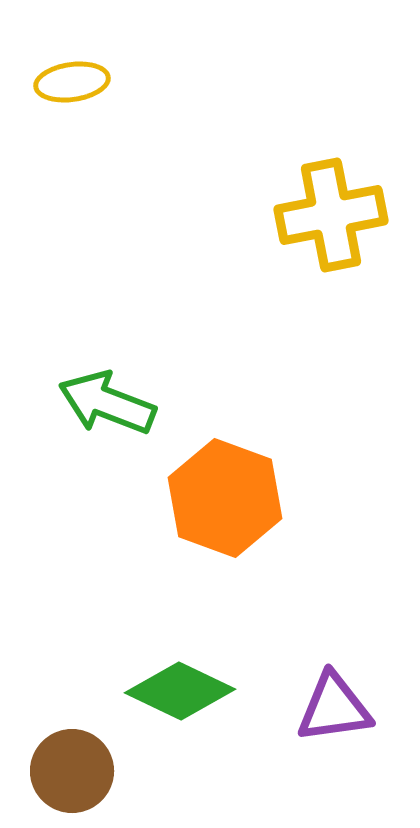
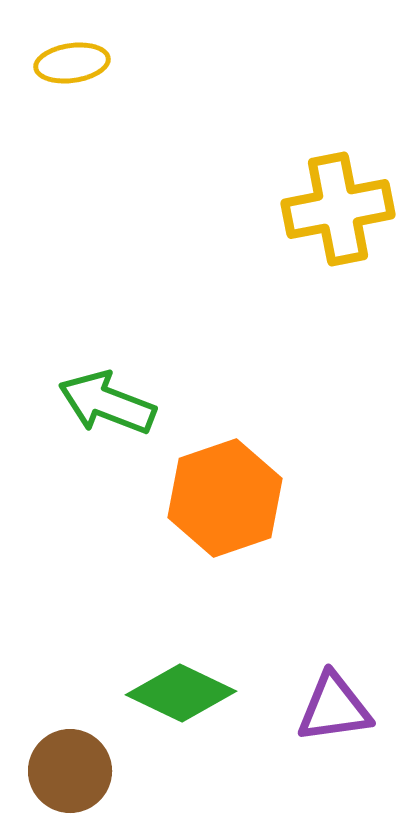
yellow ellipse: moved 19 px up
yellow cross: moved 7 px right, 6 px up
orange hexagon: rotated 21 degrees clockwise
green diamond: moved 1 px right, 2 px down
brown circle: moved 2 px left
